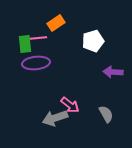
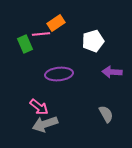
pink line: moved 3 px right, 4 px up
green rectangle: rotated 18 degrees counterclockwise
purple ellipse: moved 23 px right, 11 px down
purple arrow: moved 1 px left
pink arrow: moved 31 px left, 2 px down
gray arrow: moved 10 px left, 6 px down
